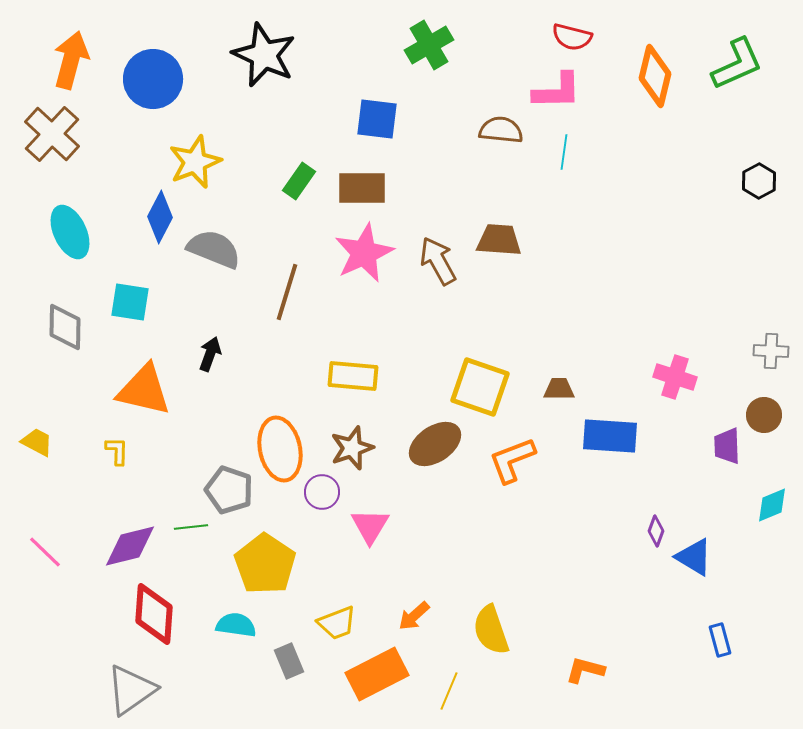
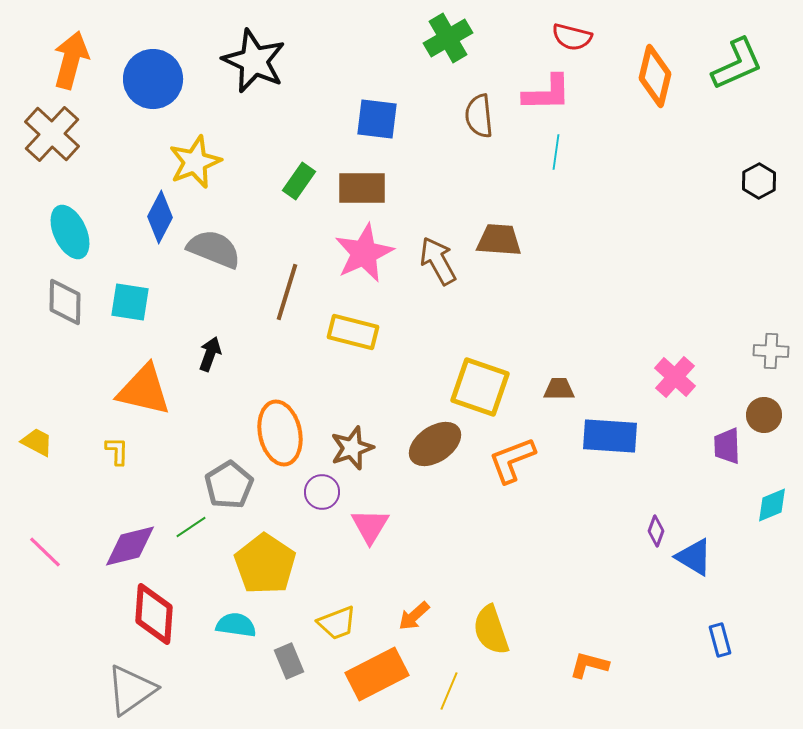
green cross at (429, 45): moved 19 px right, 7 px up
black star at (264, 55): moved 10 px left, 6 px down
pink L-shape at (557, 91): moved 10 px left, 2 px down
brown semicircle at (501, 130): moved 22 px left, 14 px up; rotated 102 degrees counterclockwise
cyan line at (564, 152): moved 8 px left
gray diamond at (65, 327): moved 25 px up
yellow rectangle at (353, 376): moved 44 px up; rotated 9 degrees clockwise
pink cross at (675, 377): rotated 24 degrees clockwise
orange ellipse at (280, 449): moved 16 px up
gray pentagon at (229, 490): moved 5 px up; rotated 21 degrees clockwise
green line at (191, 527): rotated 28 degrees counterclockwise
orange L-shape at (585, 670): moved 4 px right, 5 px up
